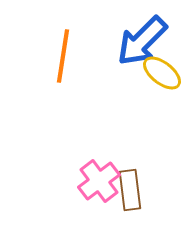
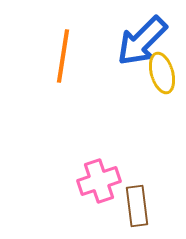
yellow ellipse: rotated 36 degrees clockwise
pink cross: rotated 18 degrees clockwise
brown rectangle: moved 7 px right, 16 px down
